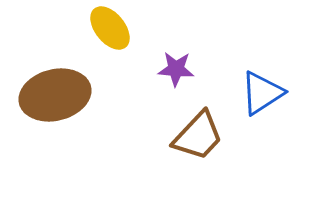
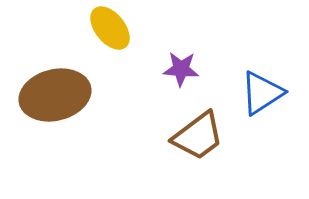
purple star: moved 5 px right
brown trapezoid: rotated 10 degrees clockwise
